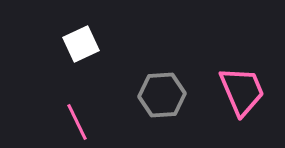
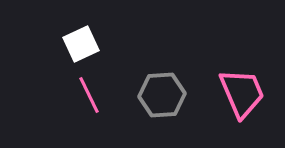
pink trapezoid: moved 2 px down
pink line: moved 12 px right, 27 px up
